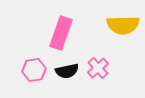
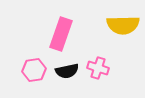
pink rectangle: moved 1 px down
pink cross: rotated 30 degrees counterclockwise
